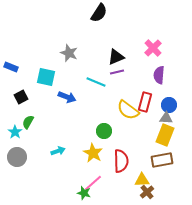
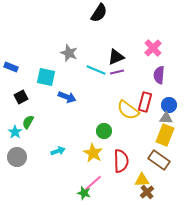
cyan line: moved 12 px up
brown rectangle: moved 3 px left; rotated 45 degrees clockwise
